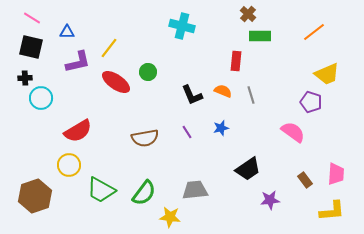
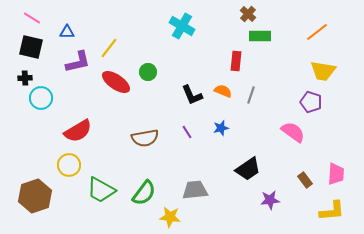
cyan cross: rotated 15 degrees clockwise
orange line: moved 3 px right
yellow trapezoid: moved 4 px left, 3 px up; rotated 32 degrees clockwise
gray line: rotated 36 degrees clockwise
